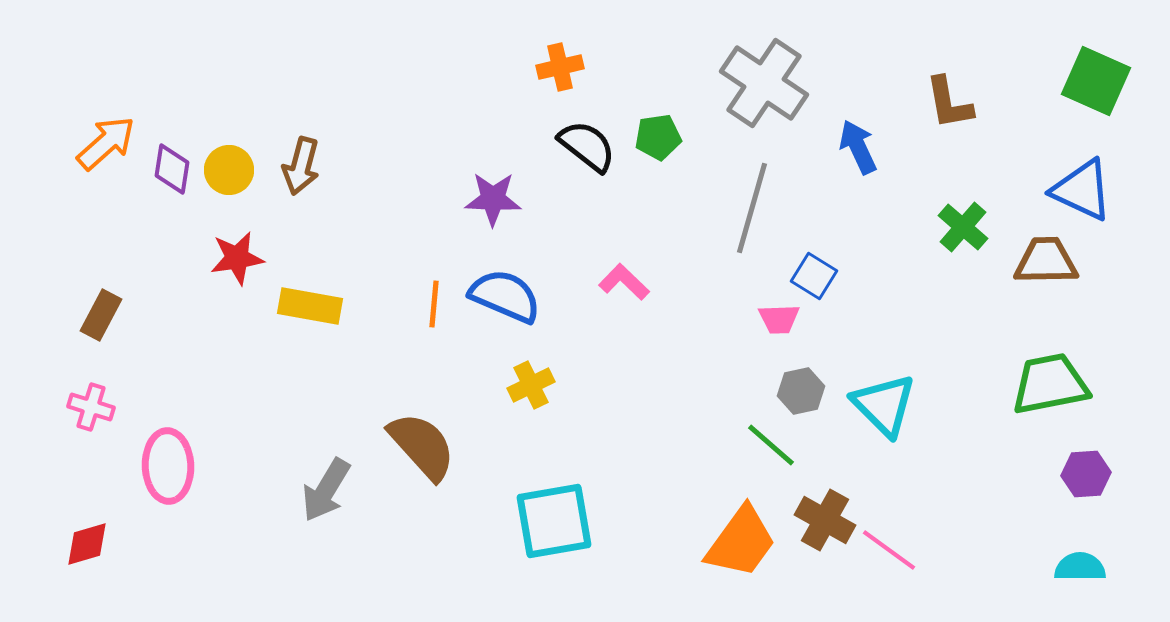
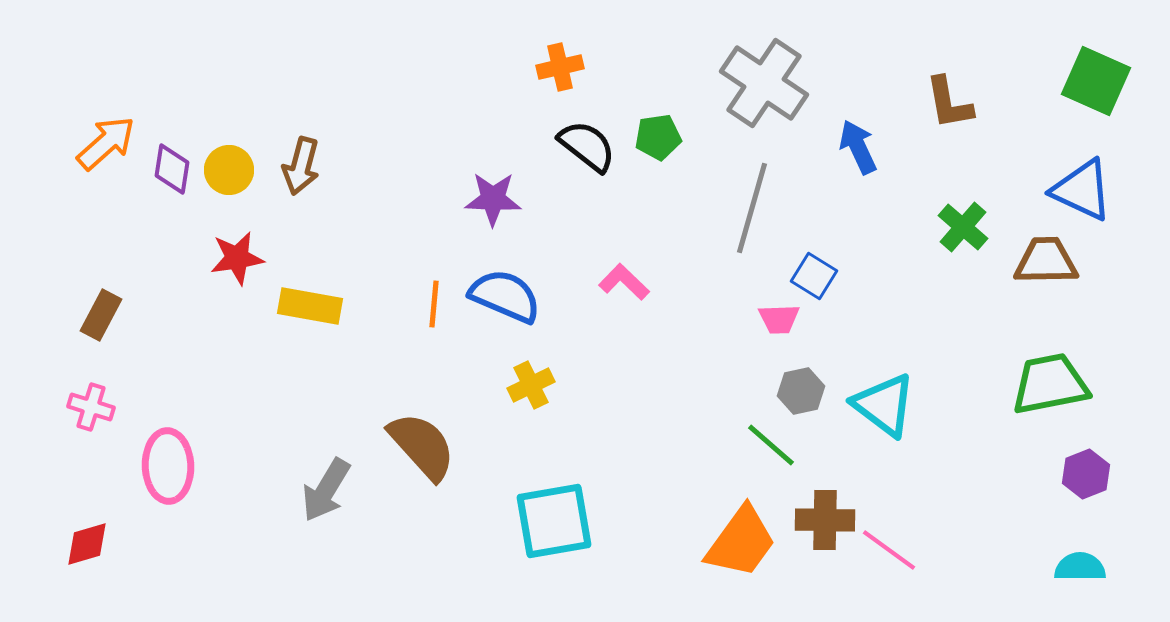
cyan triangle: rotated 8 degrees counterclockwise
purple hexagon: rotated 18 degrees counterclockwise
brown cross: rotated 28 degrees counterclockwise
